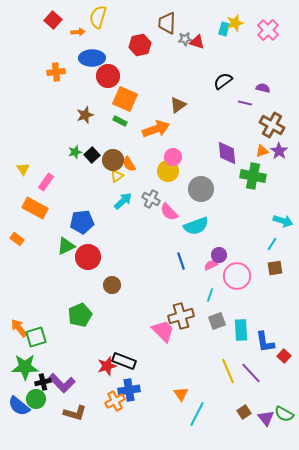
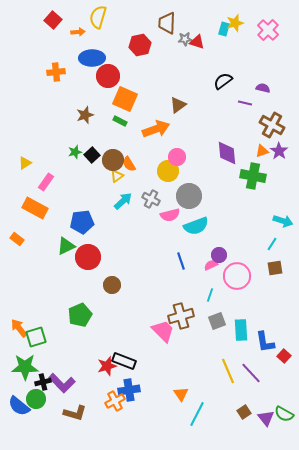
pink circle at (173, 157): moved 4 px right
yellow triangle at (23, 169): moved 2 px right, 6 px up; rotated 32 degrees clockwise
gray circle at (201, 189): moved 12 px left, 7 px down
pink semicircle at (169, 212): moved 1 px right, 3 px down; rotated 60 degrees counterclockwise
